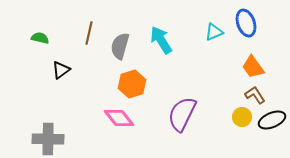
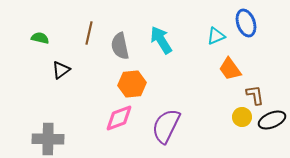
cyan triangle: moved 2 px right, 4 px down
gray semicircle: rotated 28 degrees counterclockwise
orange trapezoid: moved 23 px left, 2 px down
orange hexagon: rotated 12 degrees clockwise
brown L-shape: rotated 25 degrees clockwise
purple semicircle: moved 16 px left, 12 px down
pink diamond: rotated 72 degrees counterclockwise
